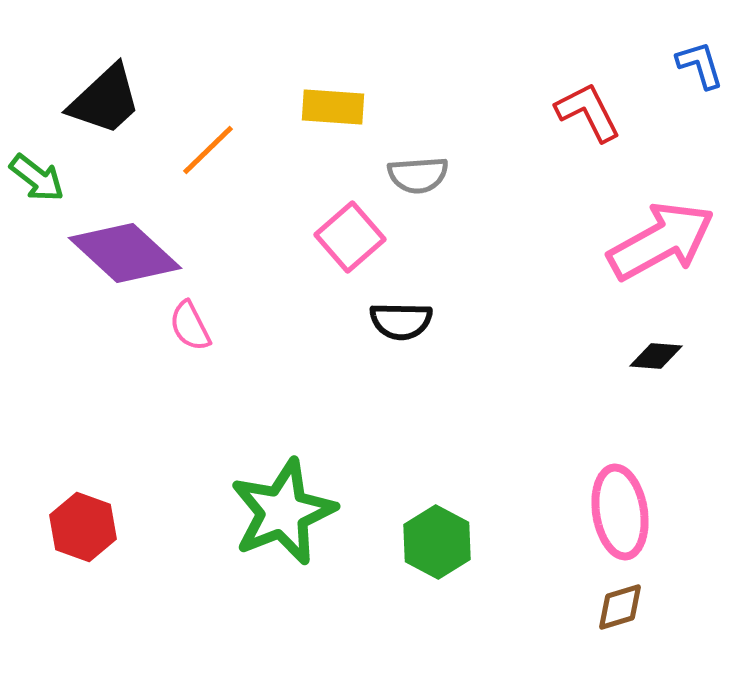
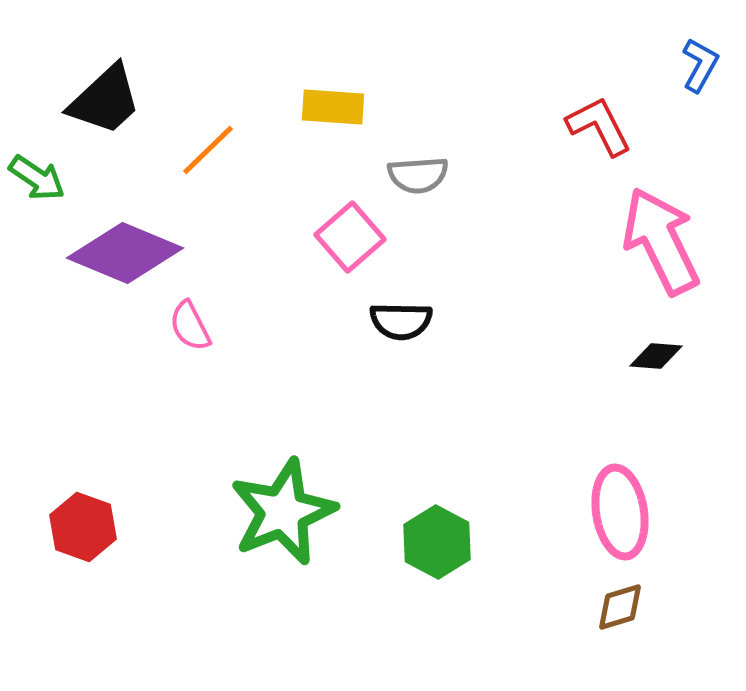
blue L-shape: rotated 46 degrees clockwise
red L-shape: moved 11 px right, 14 px down
green arrow: rotated 4 degrees counterclockwise
pink arrow: rotated 87 degrees counterclockwise
purple diamond: rotated 20 degrees counterclockwise
